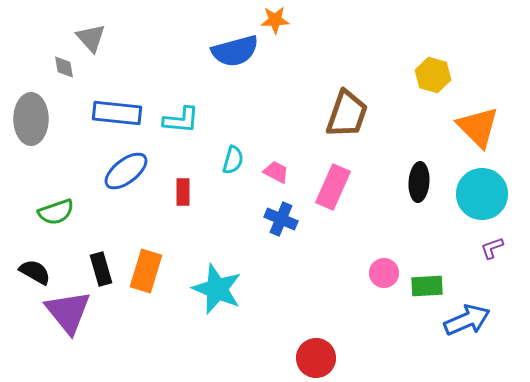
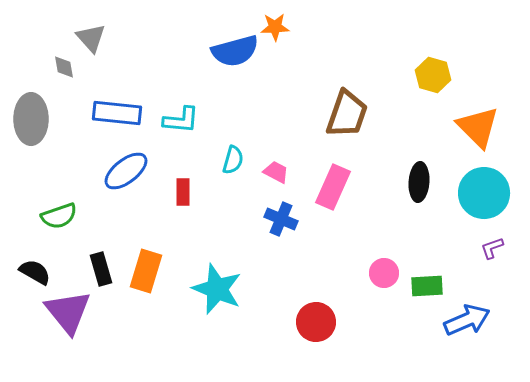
orange star: moved 7 px down
cyan circle: moved 2 px right, 1 px up
green semicircle: moved 3 px right, 4 px down
red circle: moved 36 px up
